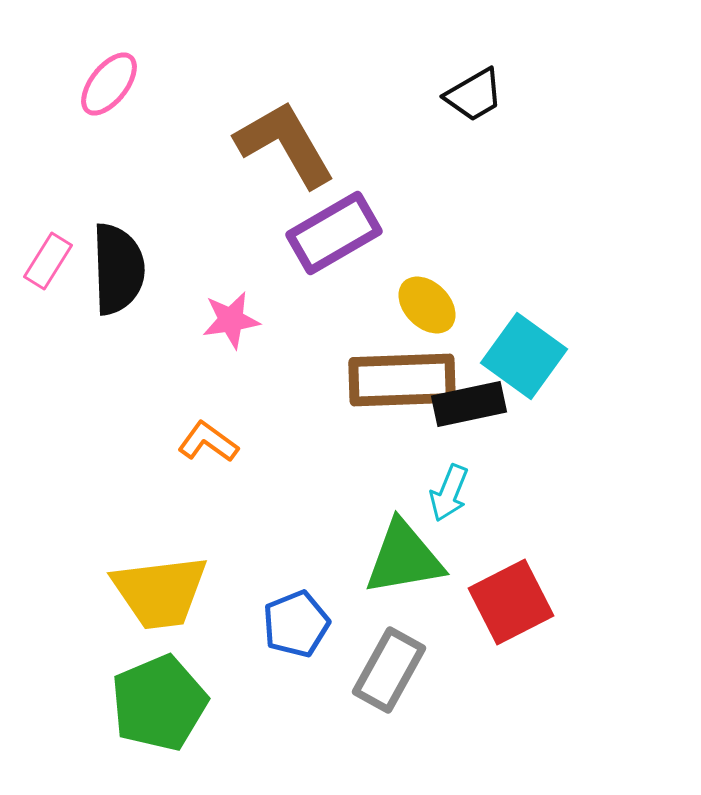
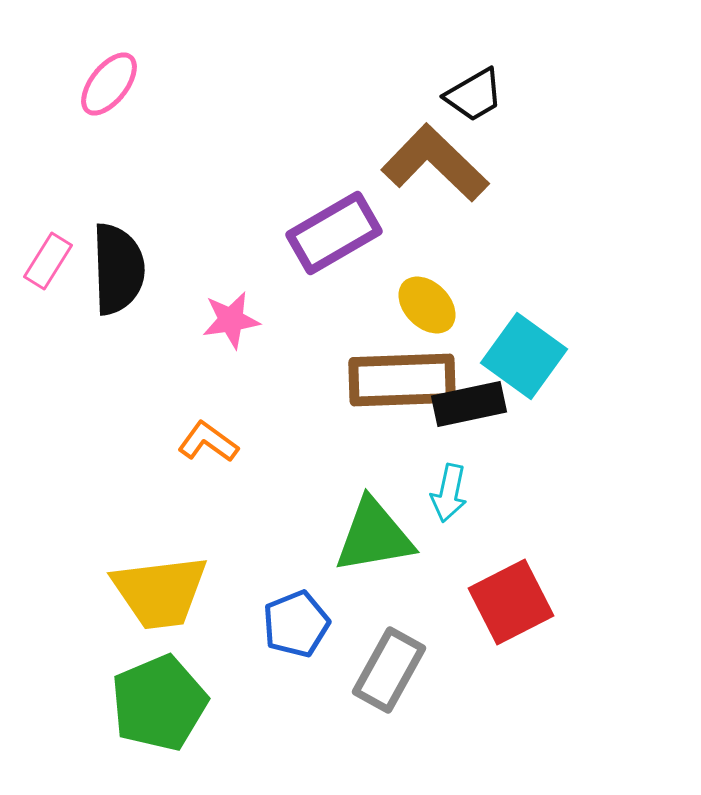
brown L-shape: moved 150 px right, 19 px down; rotated 16 degrees counterclockwise
cyan arrow: rotated 10 degrees counterclockwise
green triangle: moved 30 px left, 22 px up
